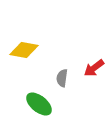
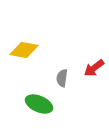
green ellipse: rotated 16 degrees counterclockwise
